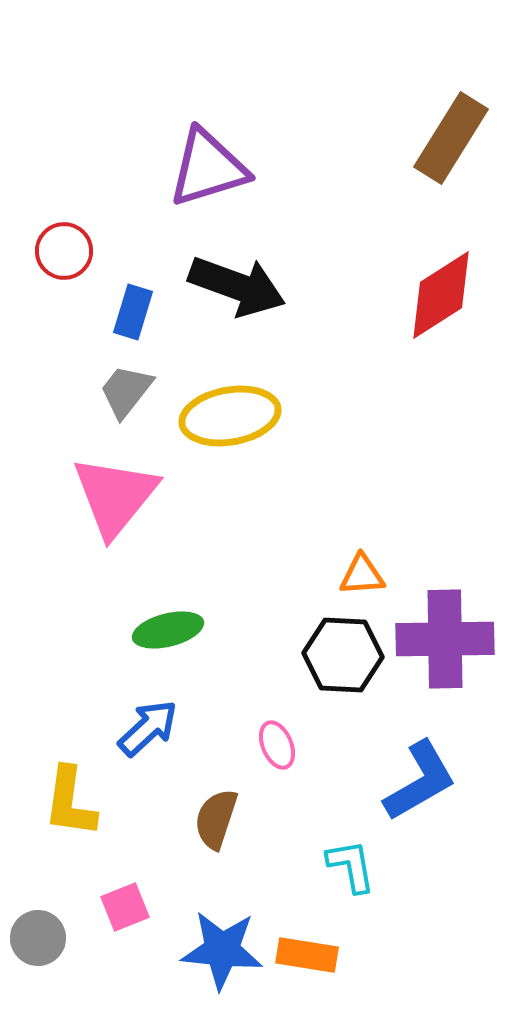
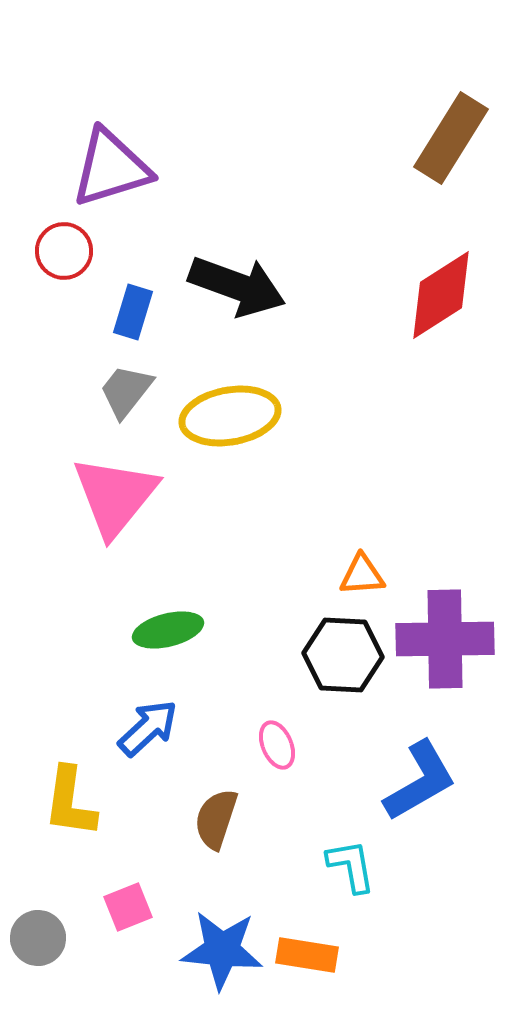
purple triangle: moved 97 px left
pink square: moved 3 px right
